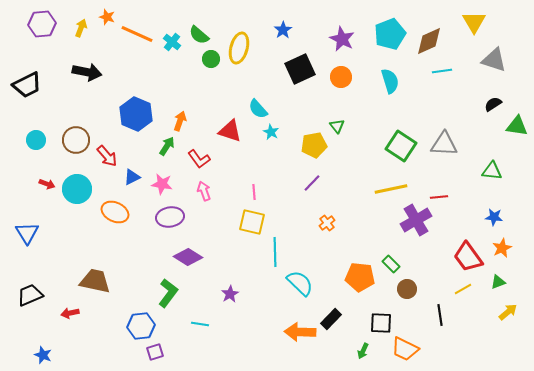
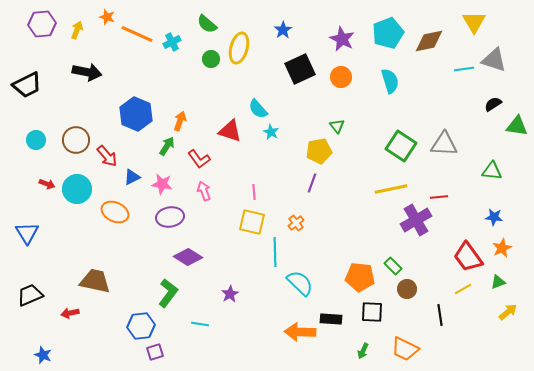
yellow arrow at (81, 28): moved 4 px left, 2 px down
cyan pentagon at (390, 34): moved 2 px left, 1 px up
green semicircle at (199, 35): moved 8 px right, 11 px up
brown diamond at (429, 41): rotated 12 degrees clockwise
cyan cross at (172, 42): rotated 24 degrees clockwise
cyan line at (442, 71): moved 22 px right, 2 px up
yellow pentagon at (314, 145): moved 5 px right, 6 px down
purple line at (312, 183): rotated 24 degrees counterclockwise
orange cross at (327, 223): moved 31 px left
green rectangle at (391, 264): moved 2 px right, 2 px down
black rectangle at (331, 319): rotated 50 degrees clockwise
black square at (381, 323): moved 9 px left, 11 px up
